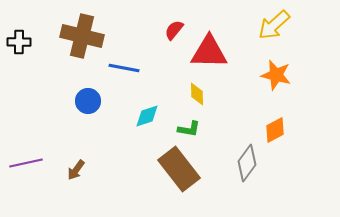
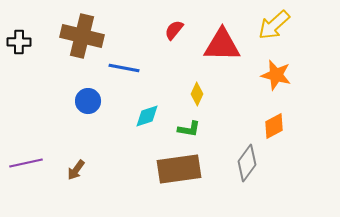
red triangle: moved 13 px right, 7 px up
yellow diamond: rotated 25 degrees clockwise
orange diamond: moved 1 px left, 4 px up
brown rectangle: rotated 60 degrees counterclockwise
